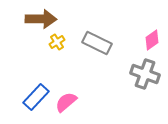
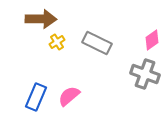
blue rectangle: rotated 20 degrees counterclockwise
pink semicircle: moved 3 px right, 6 px up
